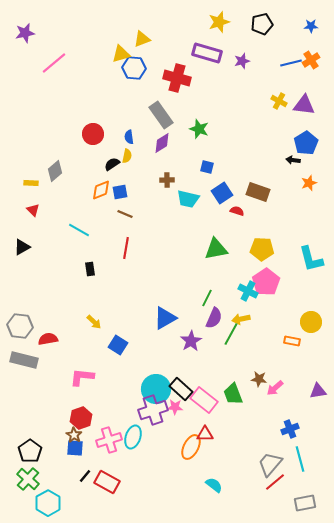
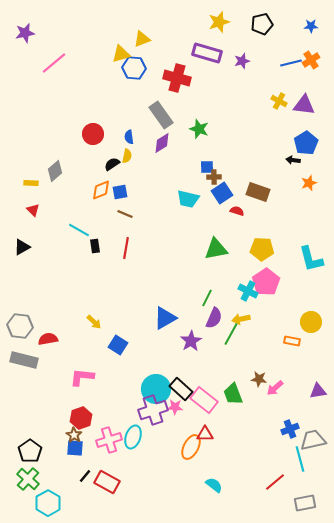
blue square at (207, 167): rotated 16 degrees counterclockwise
brown cross at (167, 180): moved 47 px right, 3 px up
black rectangle at (90, 269): moved 5 px right, 23 px up
gray trapezoid at (270, 464): moved 43 px right, 24 px up; rotated 36 degrees clockwise
